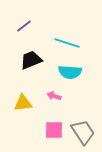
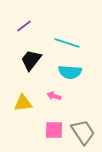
black trapezoid: rotated 30 degrees counterclockwise
